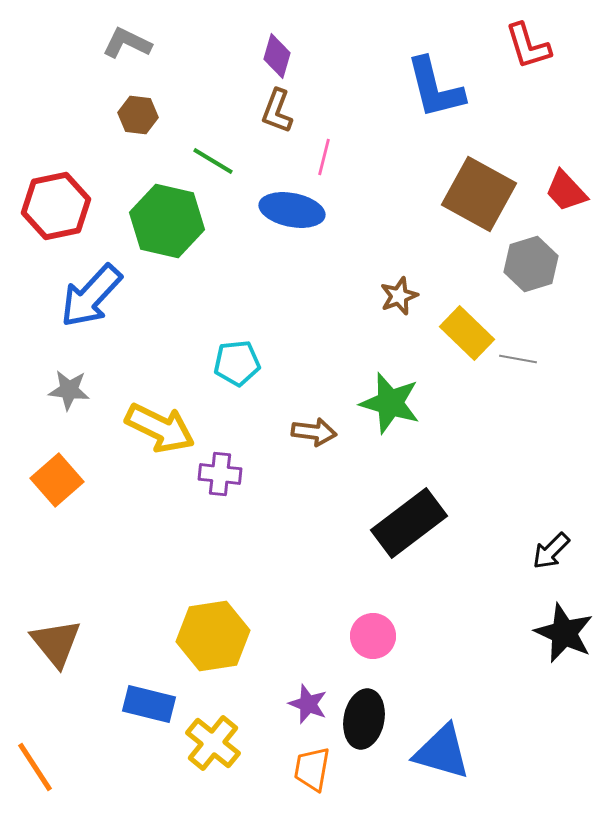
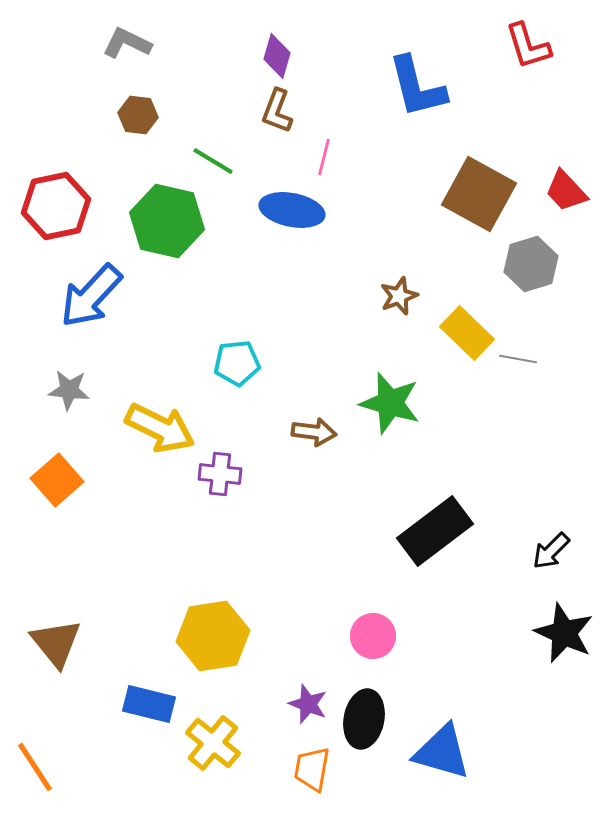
blue L-shape: moved 18 px left, 1 px up
black rectangle: moved 26 px right, 8 px down
